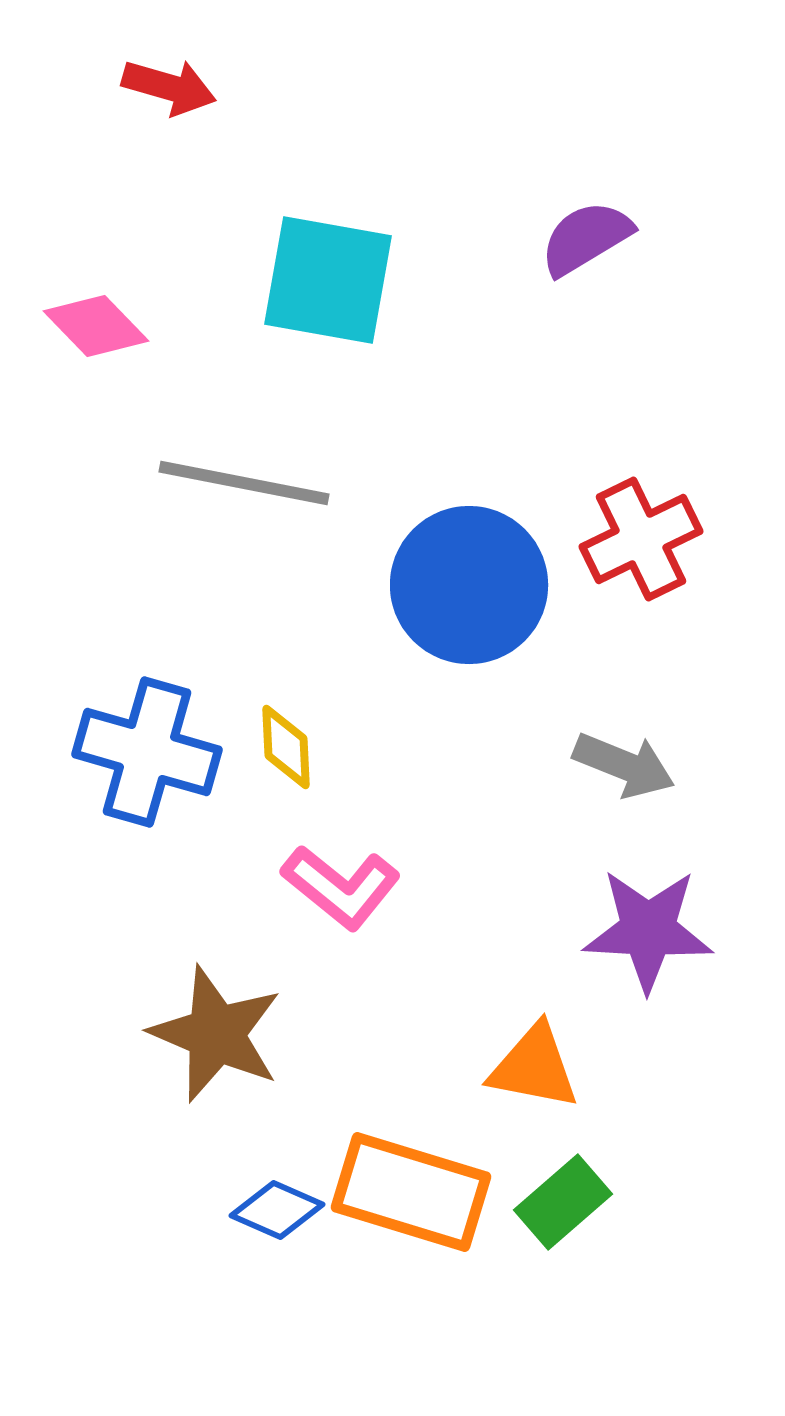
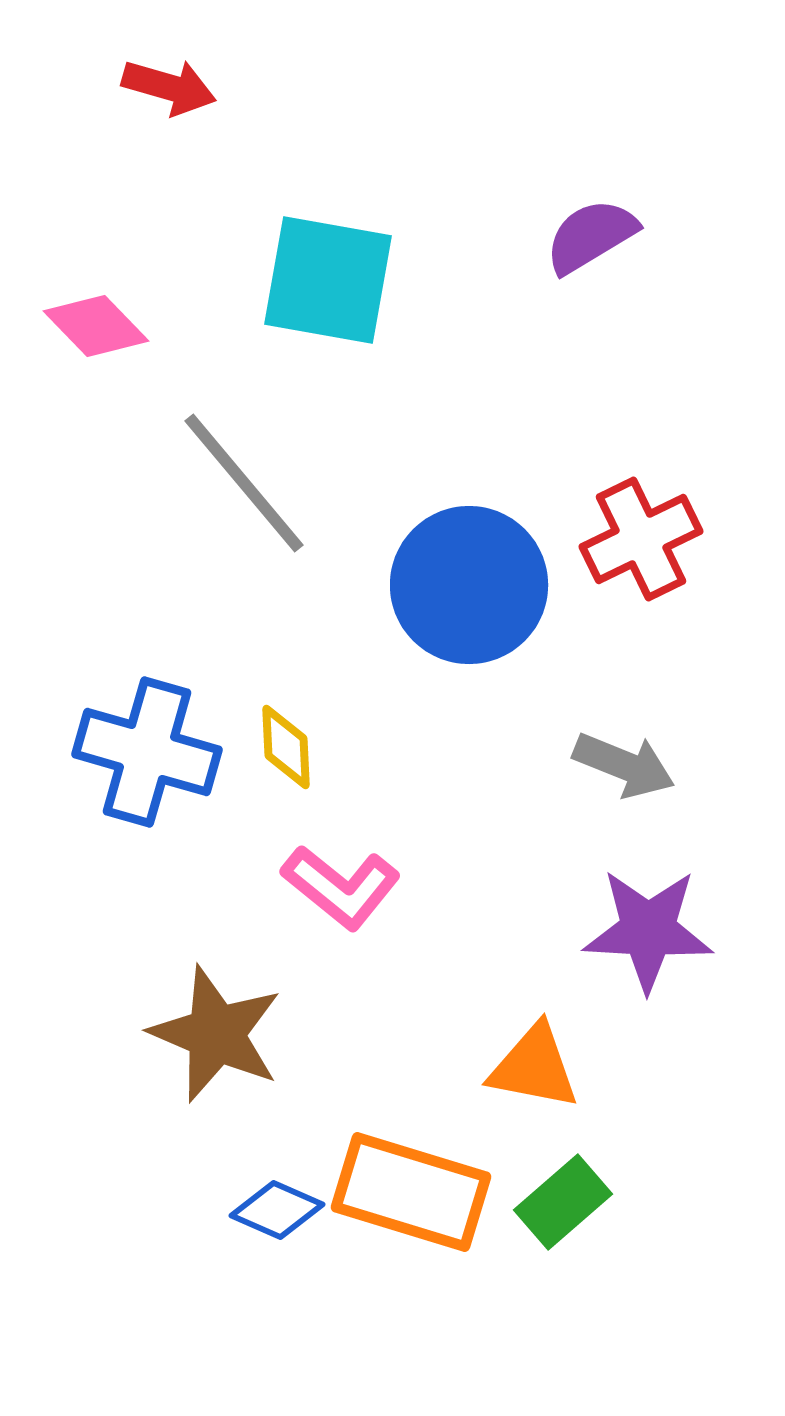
purple semicircle: moved 5 px right, 2 px up
gray line: rotated 39 degrees clockwise
